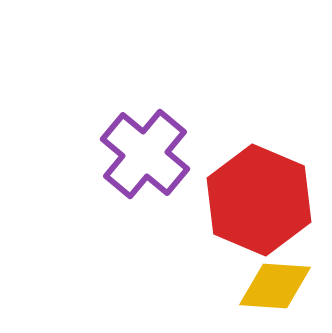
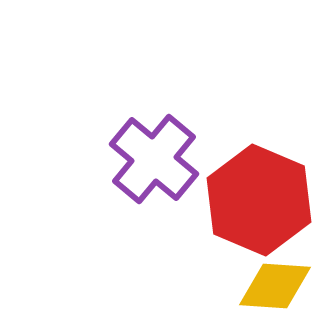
purple cross: moved 9 px right, 5 px down
